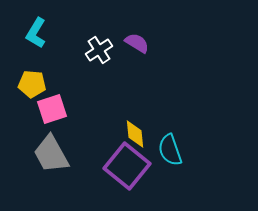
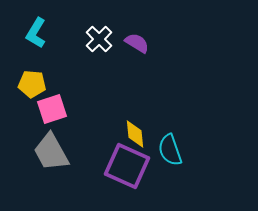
white cross: moved 11 px up; rotated 12 degrees counterclockwise
gray trapezoid: moved 2 px up
purple square: rotated 15 degrees counterclockwise
